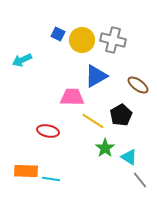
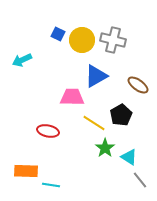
yellow line: moved 1 px right, 2 px down
cyan line: moved 6 px down
